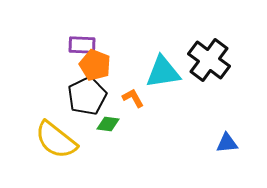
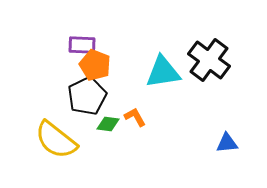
orange L-shape: moved 2 px right, 19 px down
